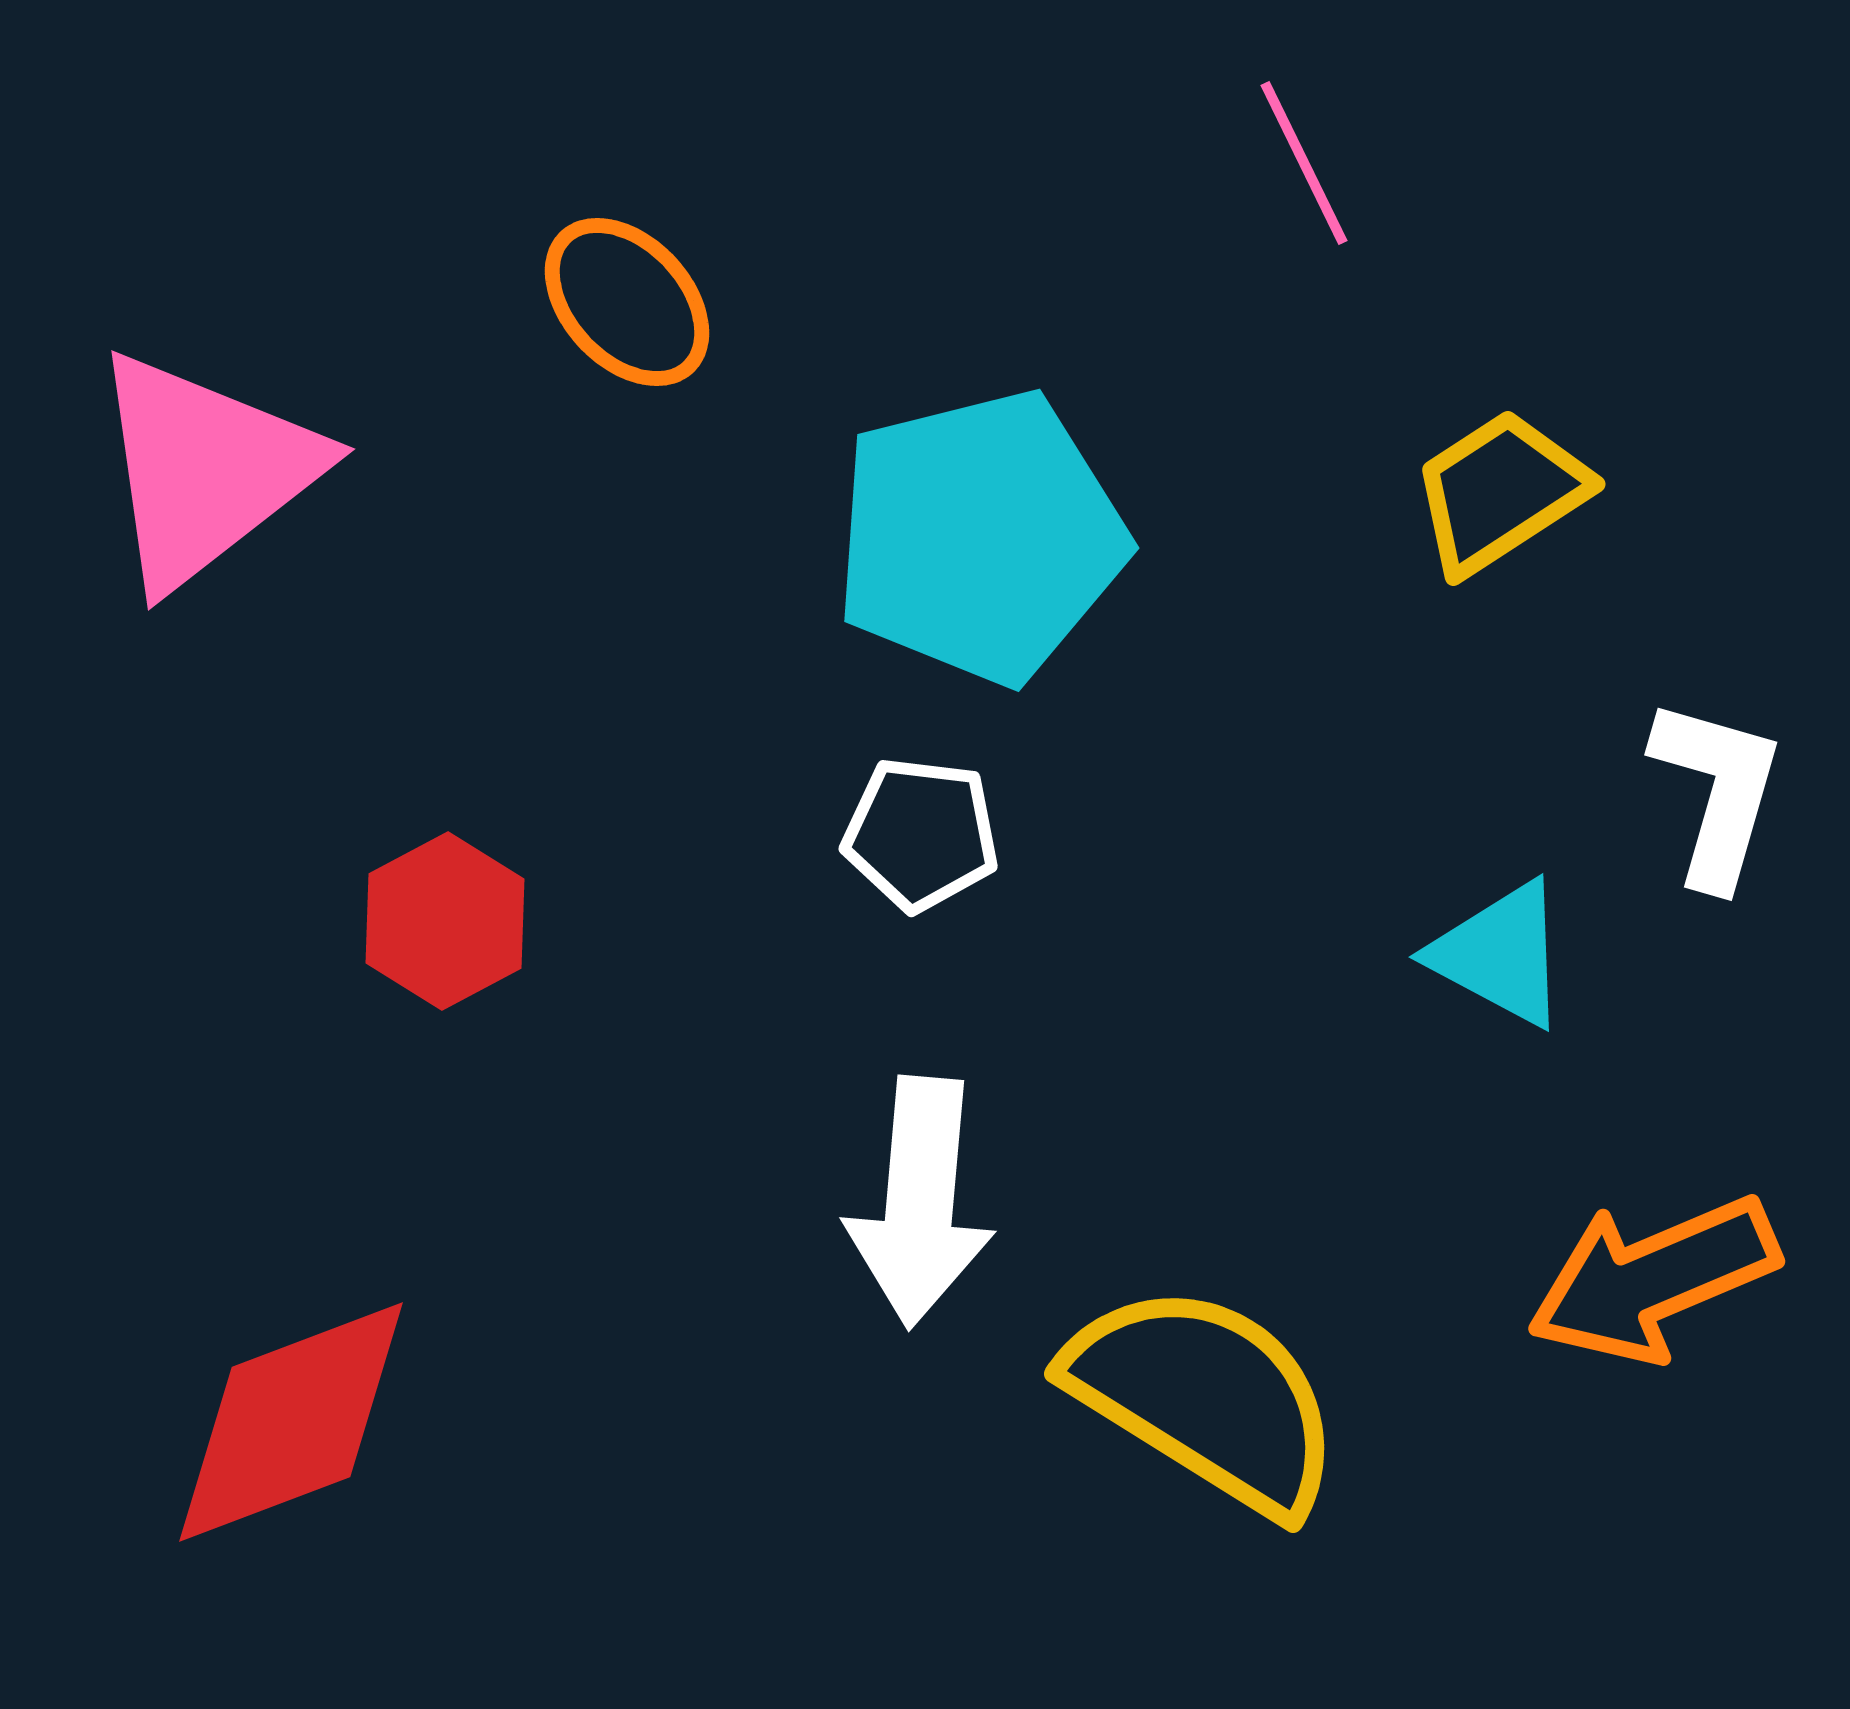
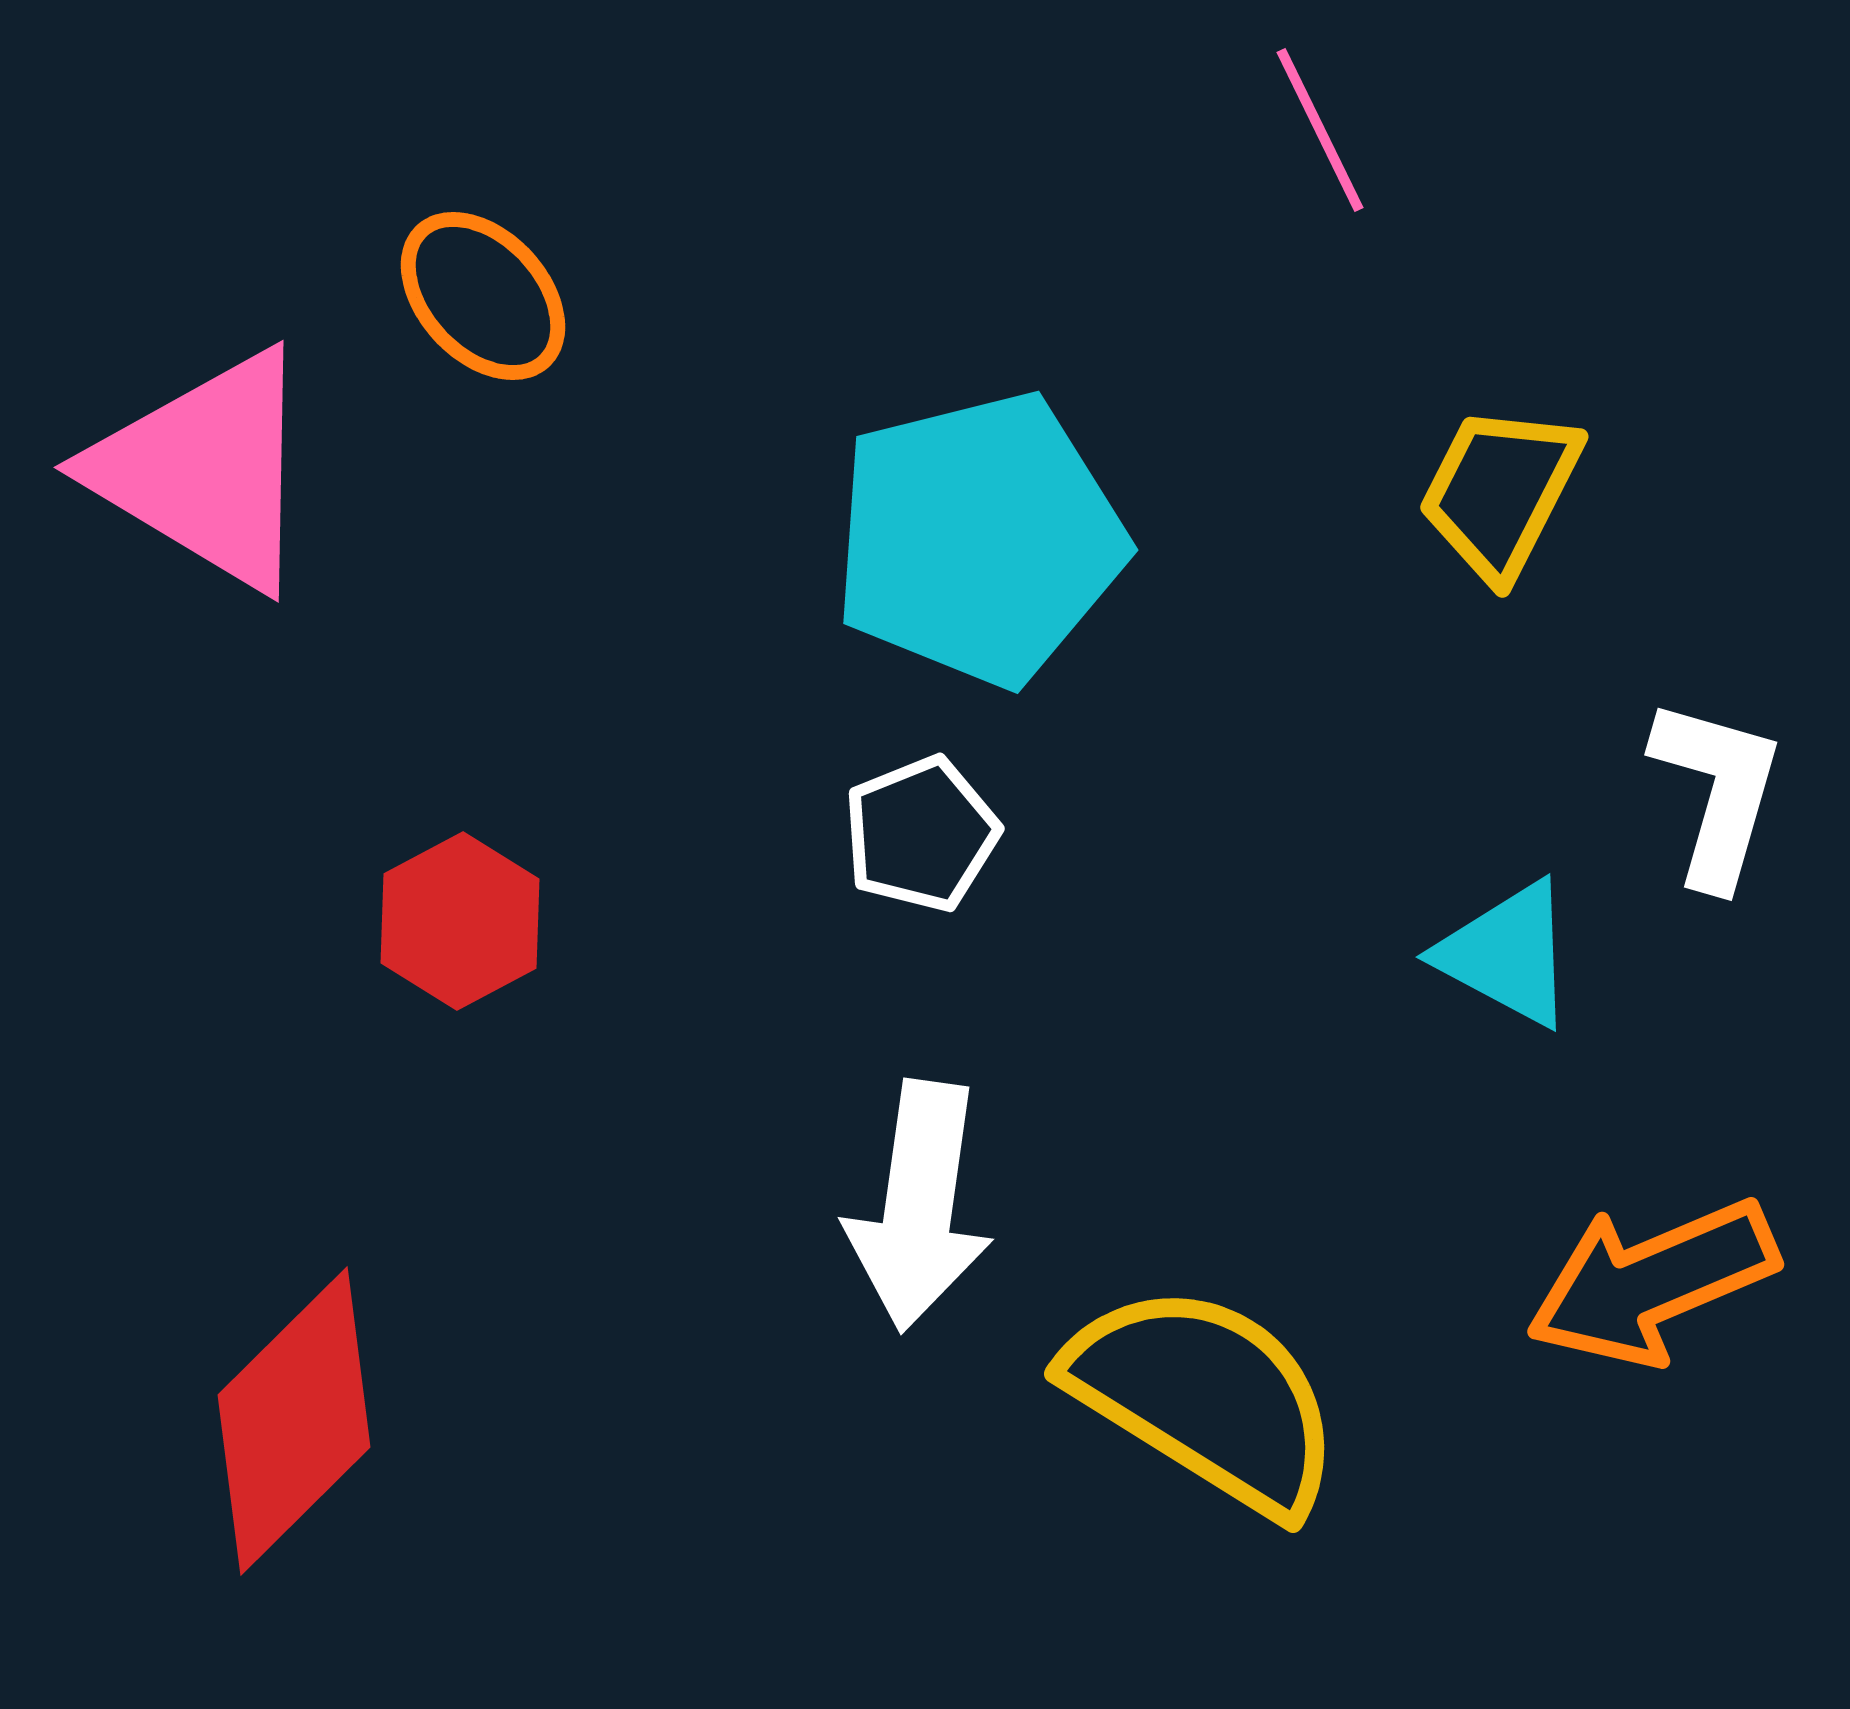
pink line: moved 16 px right, 33 px up
orange ellipse: moved 144 px left, 6 px up
pink triangle: rotated 51 degrees counterclockwise
yellow trapezoid: rotated 30 degrees counterclockwise
cyan pentagon: moved 1 px left, 2 px down
white pentagon: rotated 29 degrees counterclockwise
red hexagon: moved 15 px right
cyan triangle: moved 7 px right
white arrow: moved 1 px left, 4 px down; rotated 3 degrees clockwise
orange arrow: moved 1 px left, 3 px down
red diamond: moved 3 px right, 1 px up; rotated 24 degrees counterclockwise
